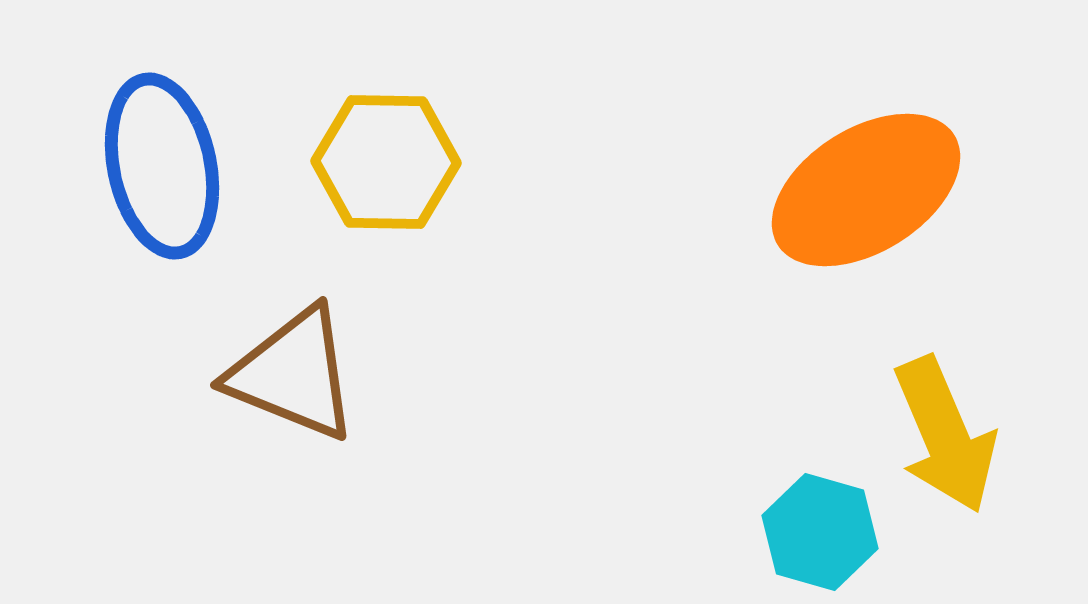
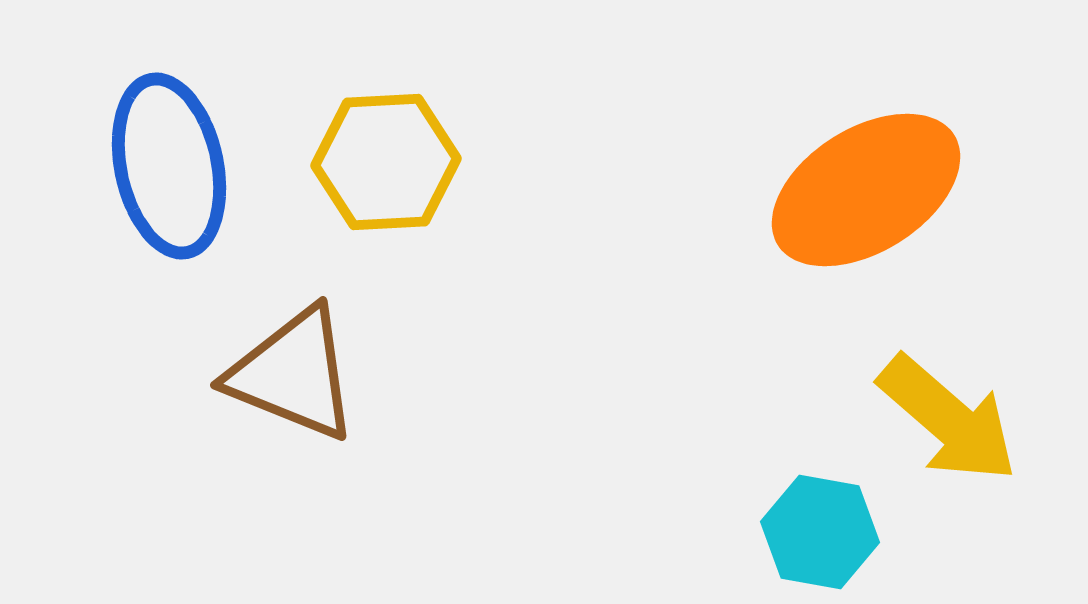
yellow hexagon: rotated 4 degrees counterclockwise
blue ellipse: moved 7 px right
yellow arrow: moved 3 px right, 16 px up; rotated 26 degrees counterclockwise
cyan hexagon: rotated 6 degrees counterclockwise
